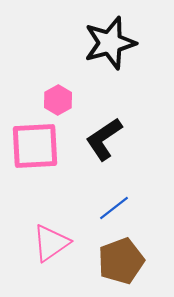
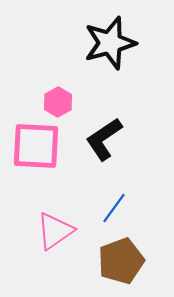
pink hexagon: moved 2 px down
pink square: moved 1 px right; rotated 6 degrees clockwise
blue line: rotated 16 degrees counterclockwise
pink triangle: moved 4 px right, 12 px up
